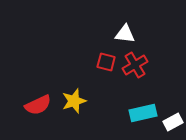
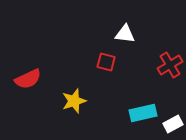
red cross: moved 35 px right
red semicircle: moved 10 px left, 26 px up
white rectangle: moved 2 px down
